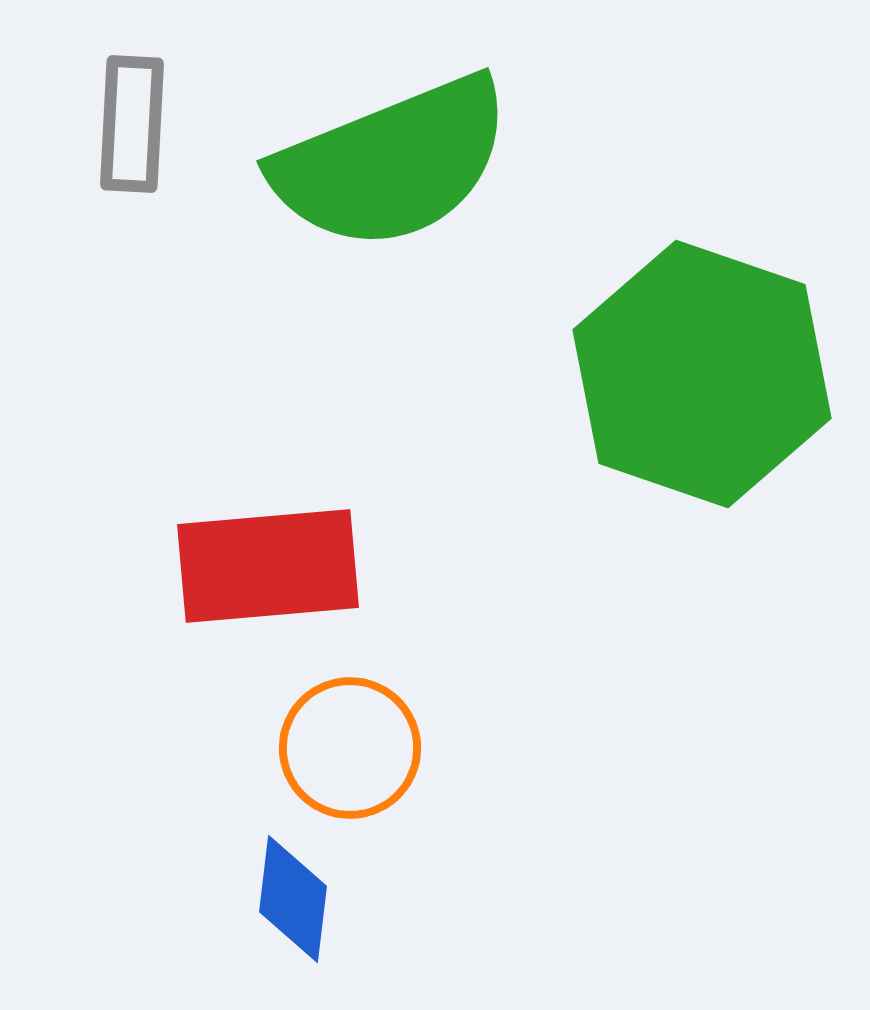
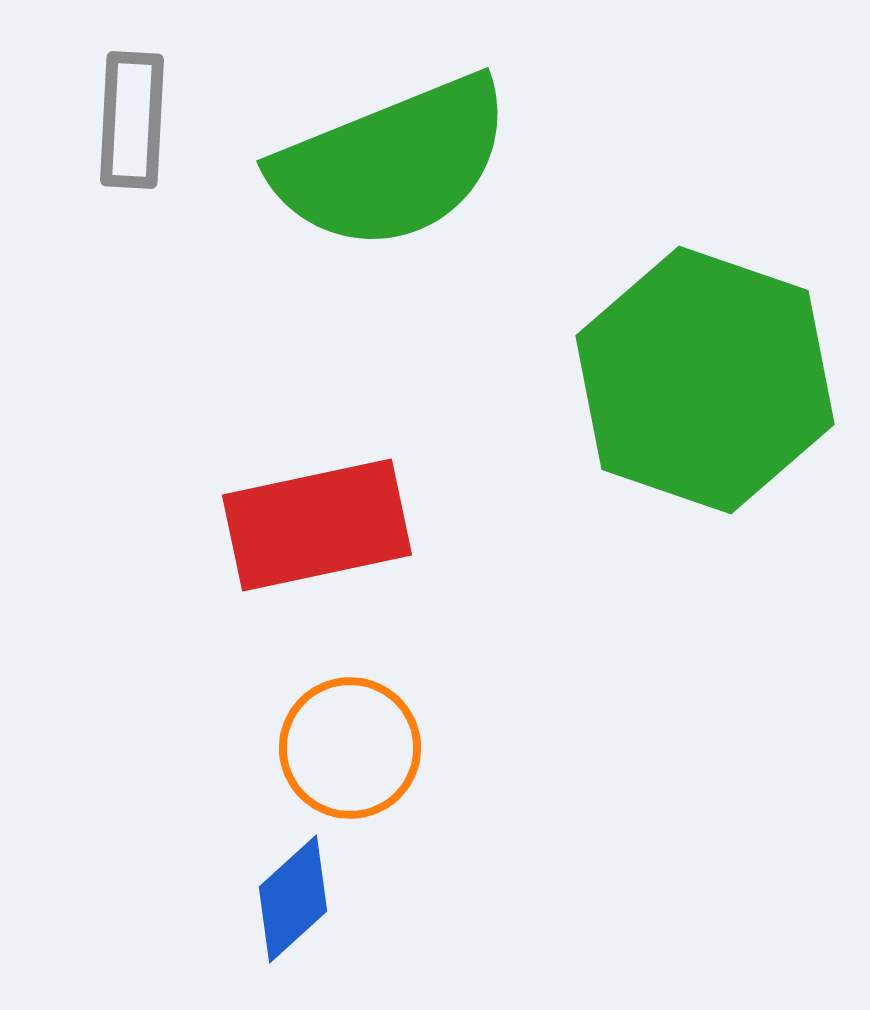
gray rectangle: moved 4 px up
green hexagon: moved 3 px right, 6 px down
red rectangle: moved 49 px right, 41 px up; rotated 7 degrees counterclockwise
blue diamond: rotated 41 degrees clockwise
